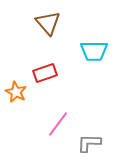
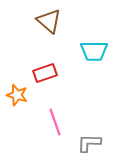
brown triangle: moved 1 px right, 2 px up; rotated 8 degrees counterclockwise
orange star: moved 1 px right, 3 px down; rotated 10 degrees counterclockwise
pink line: moved 3 px left, 2 px up; rotated 56 degrees counterclockwise
